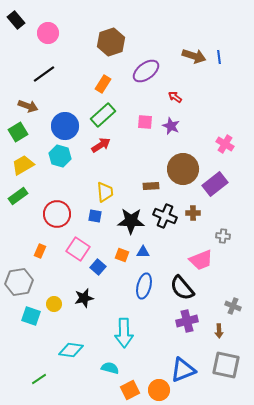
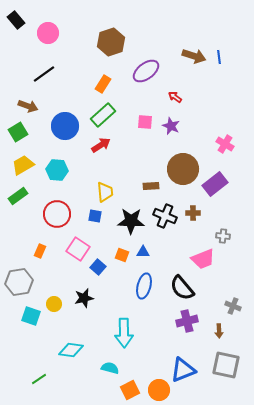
cyan hexagon at (60, 156): moved 3 px left, 14 px down; rotated 10 degrees counterclockwise
pink trapezoid at (201, 260): moved 2 px right, 1 px up
